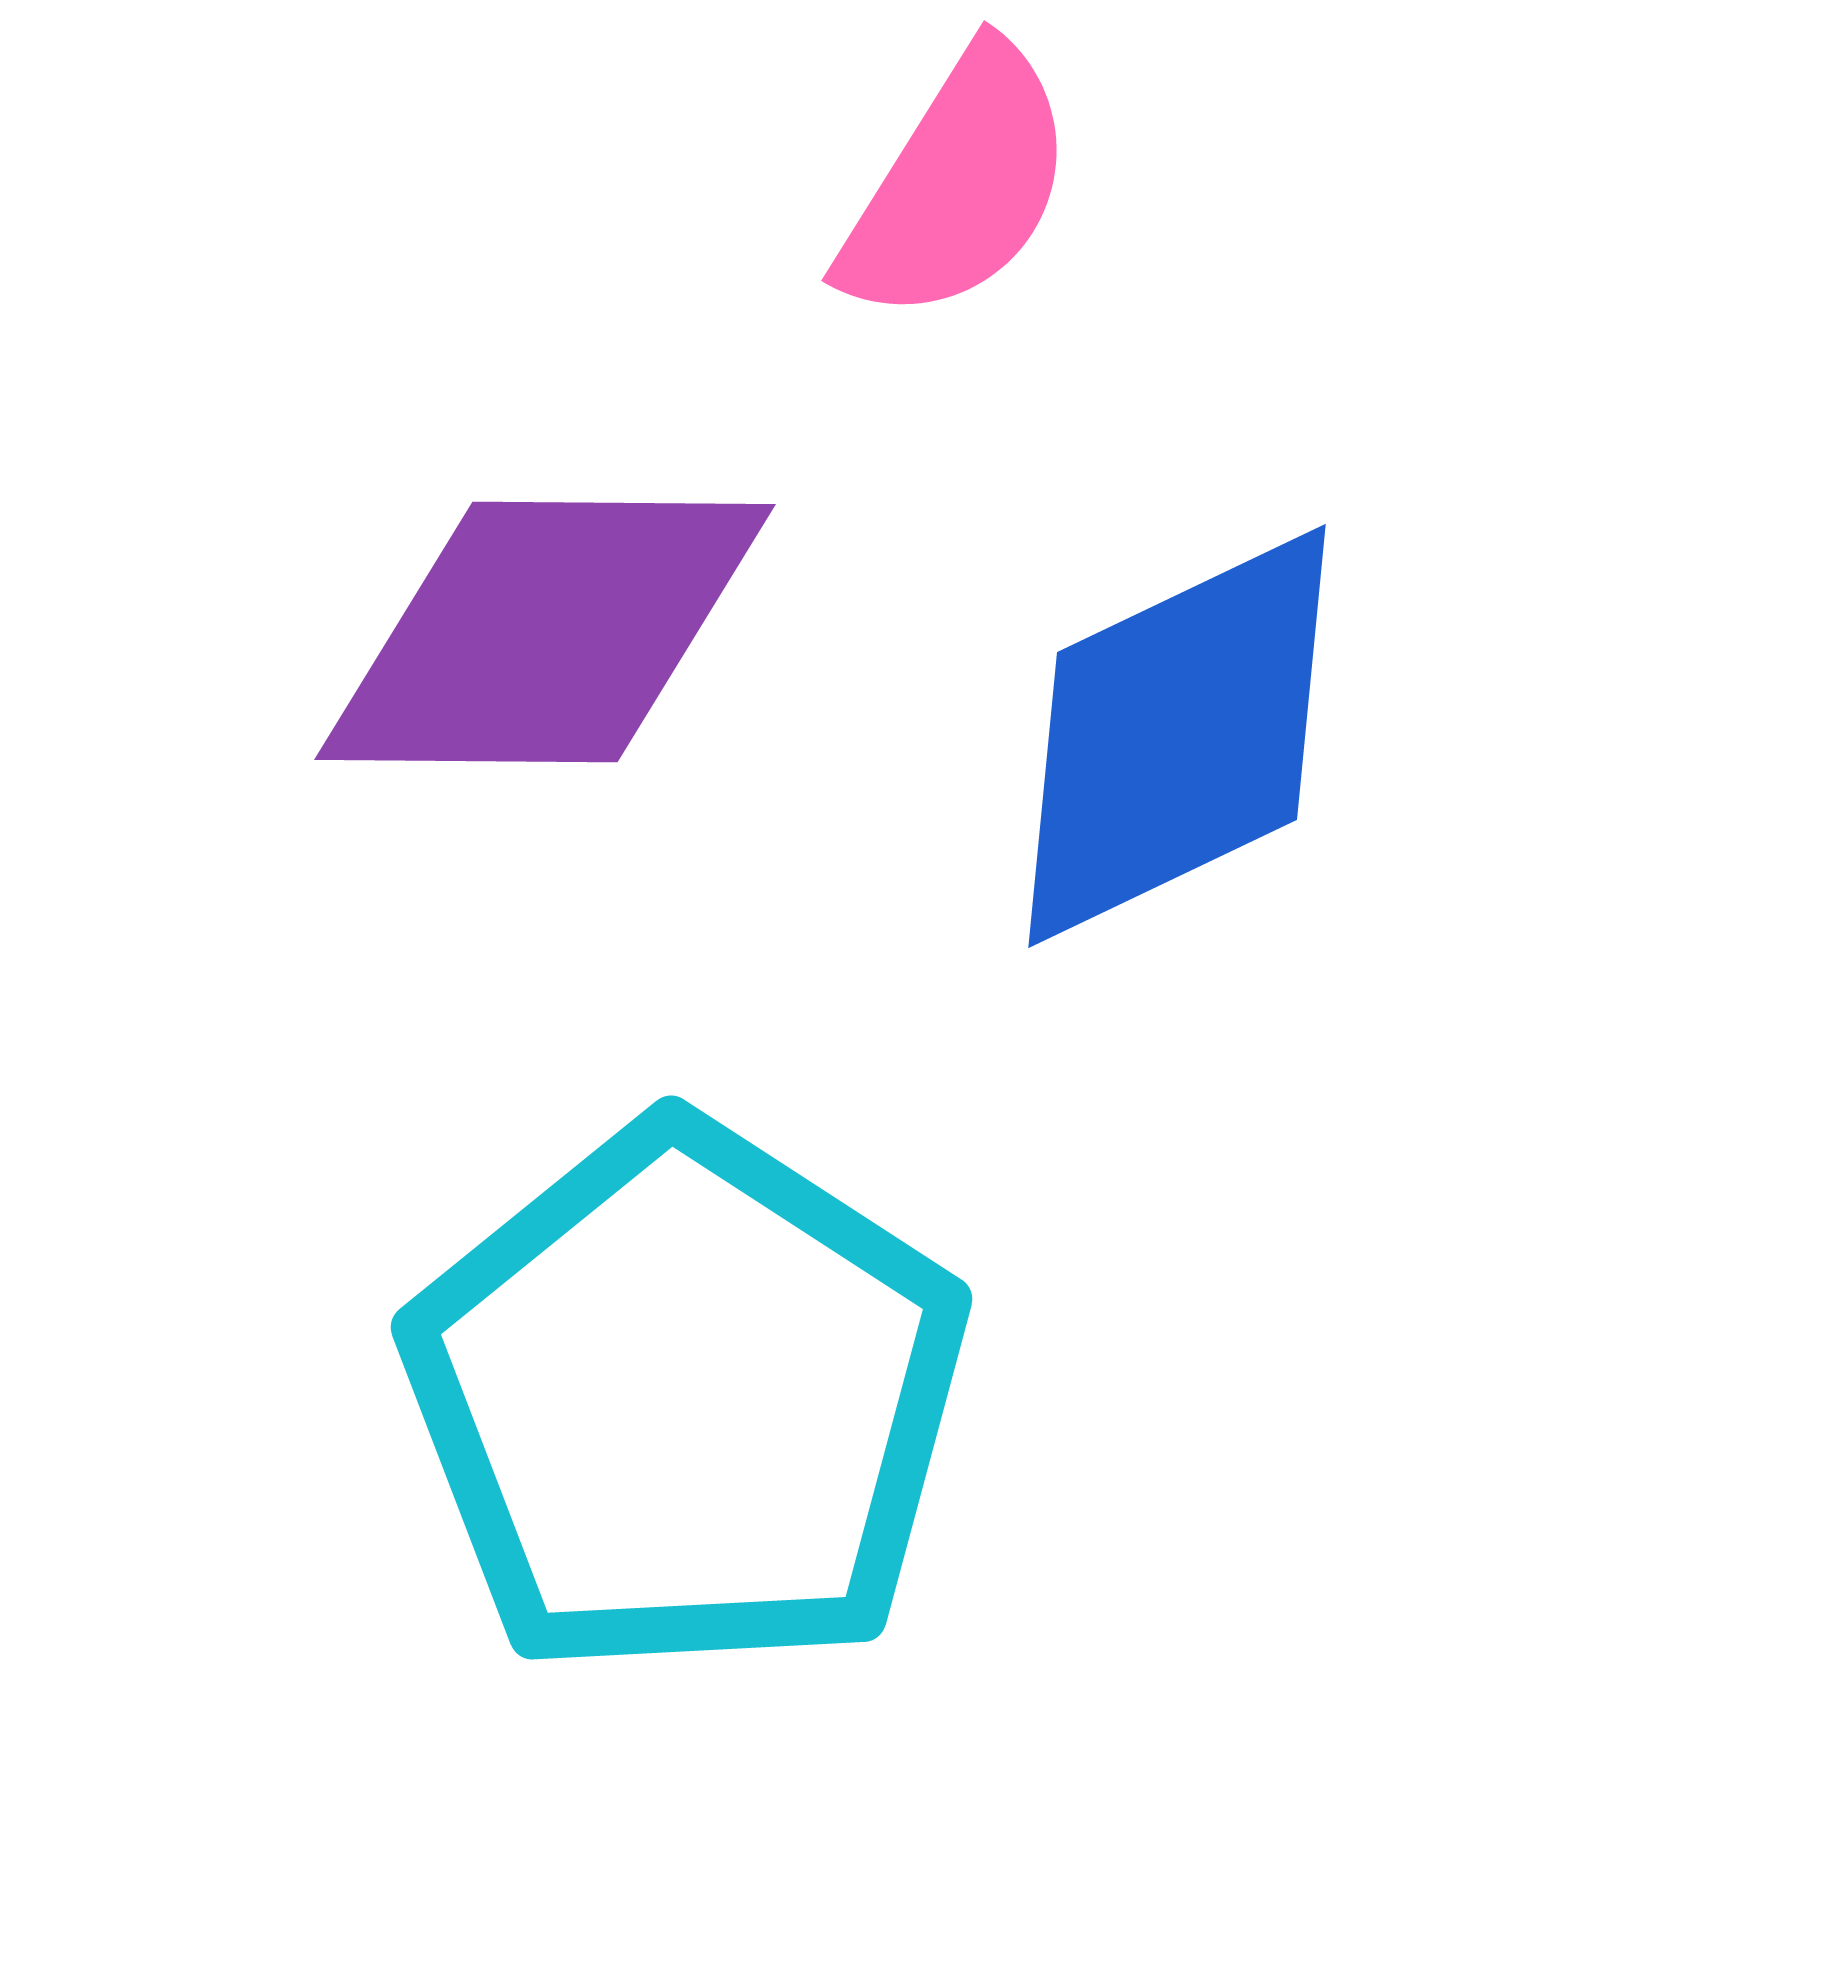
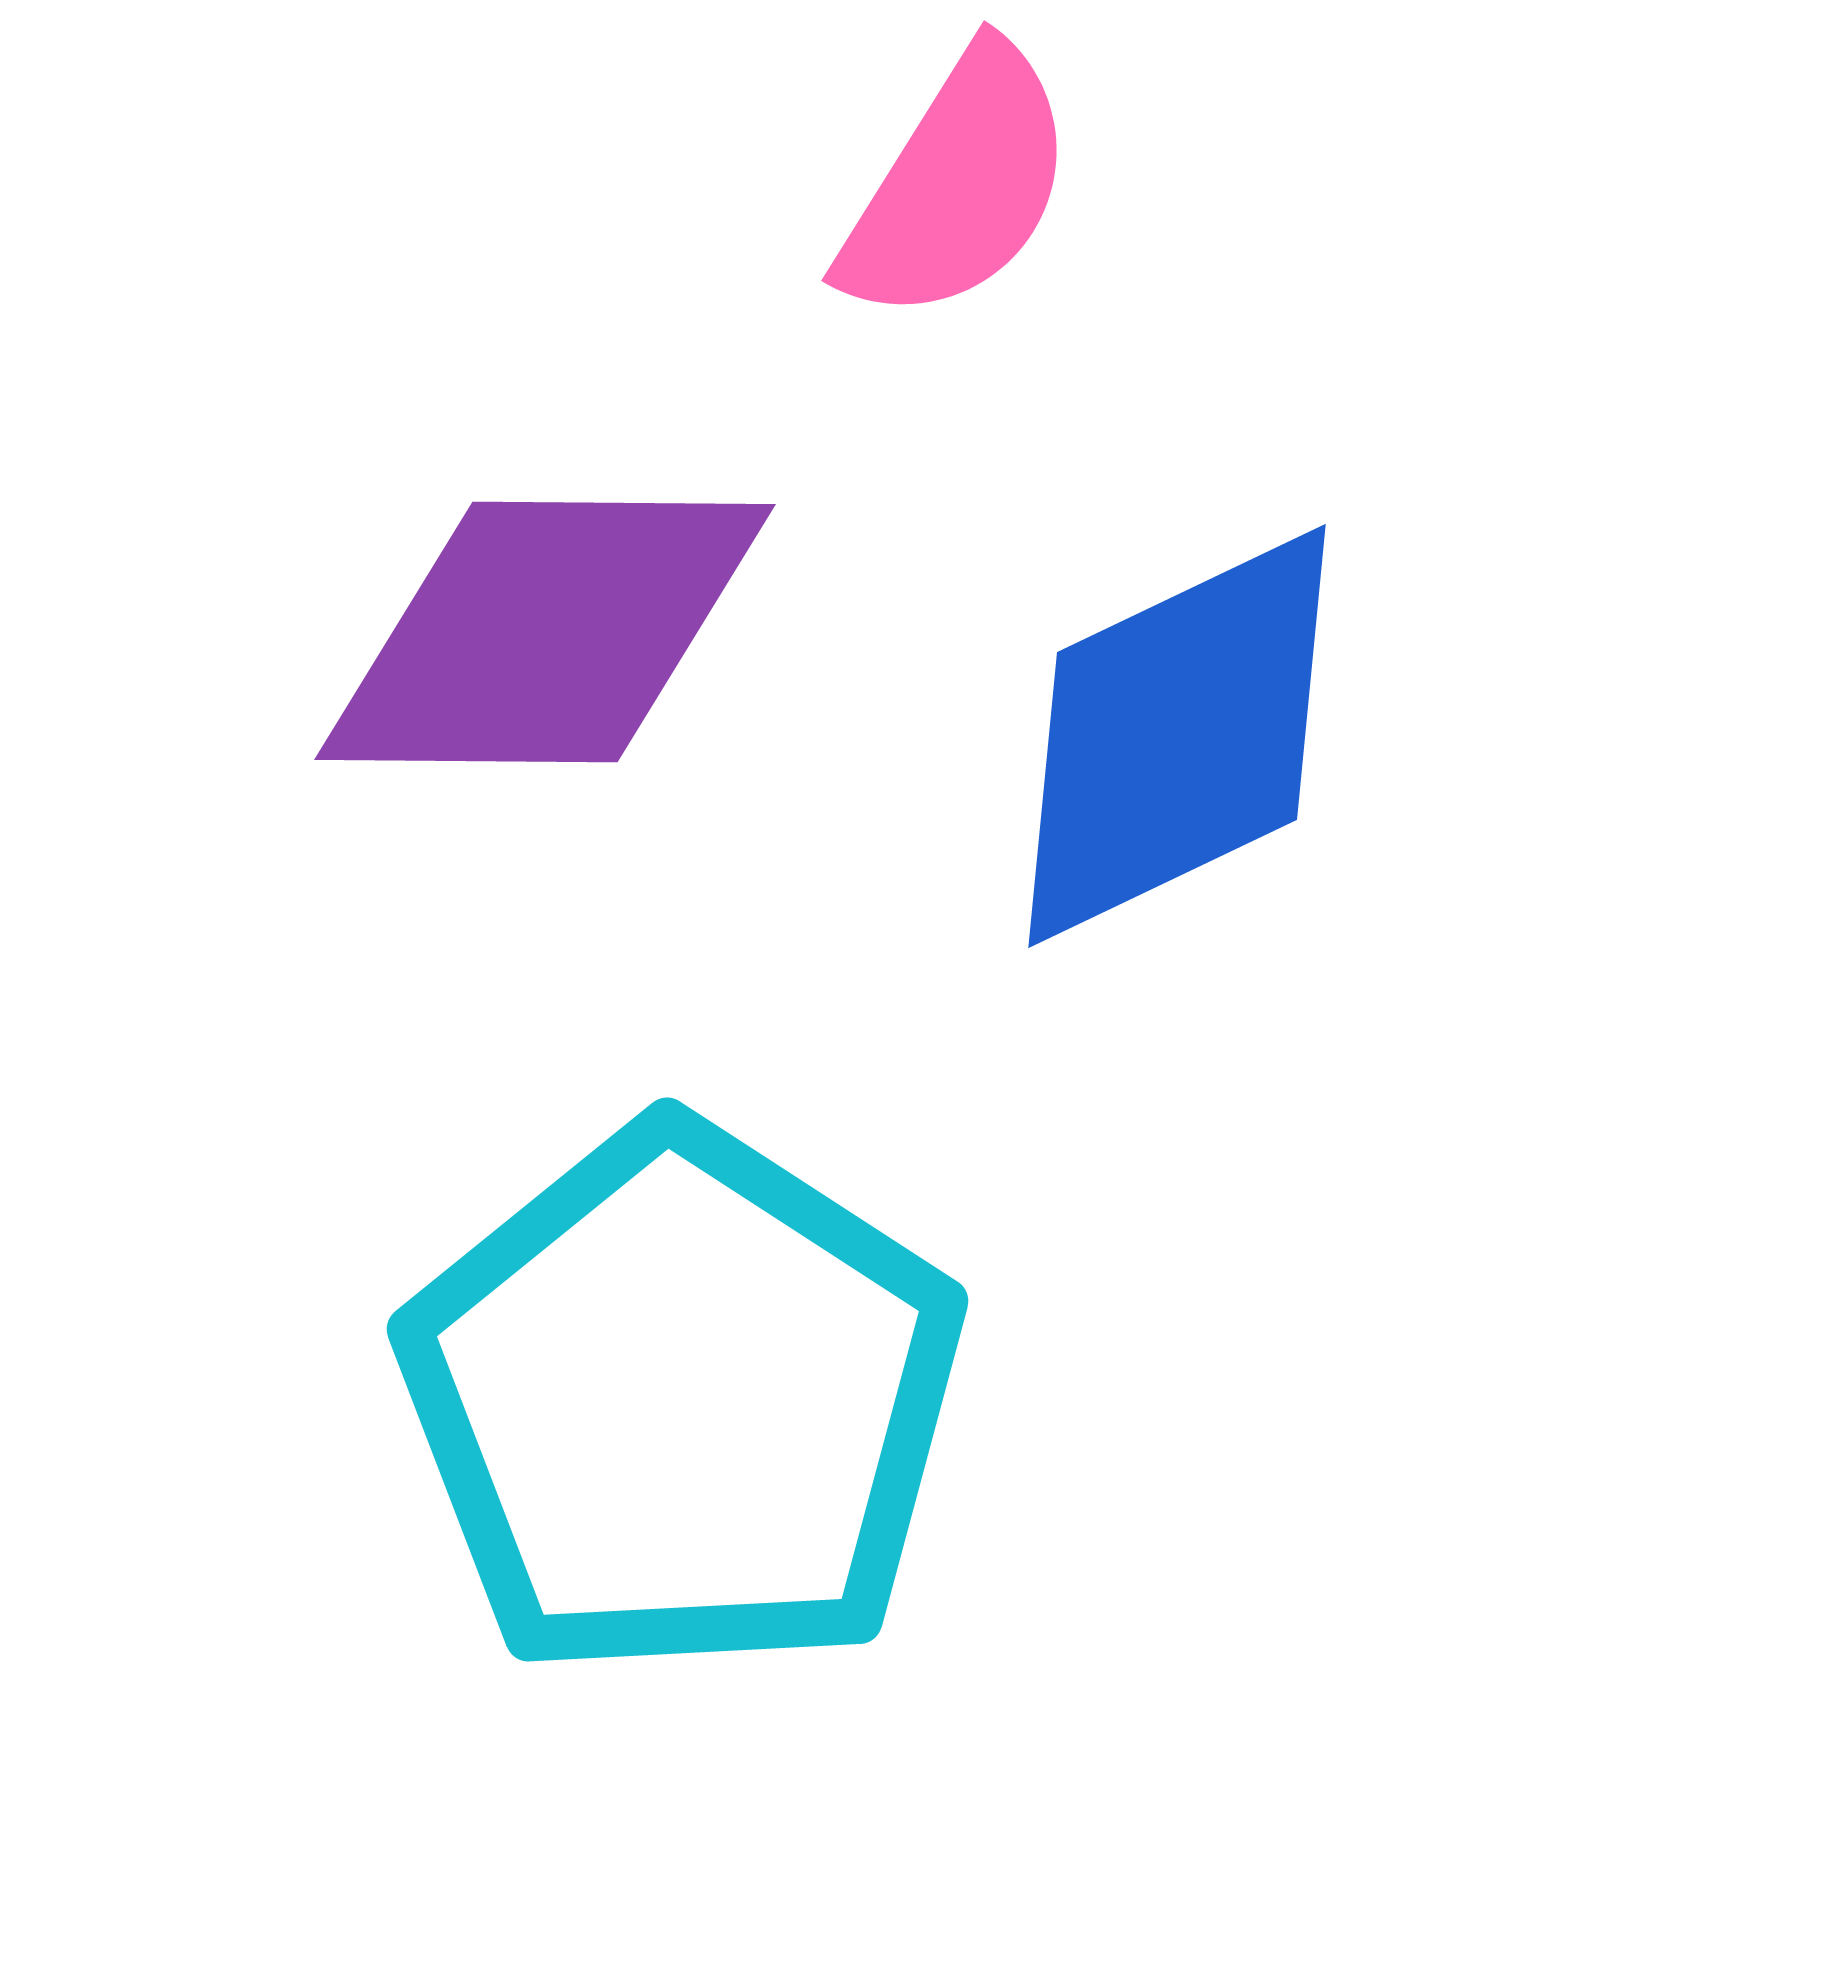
cyan pentagon: moved 4 px left, 2 px down
